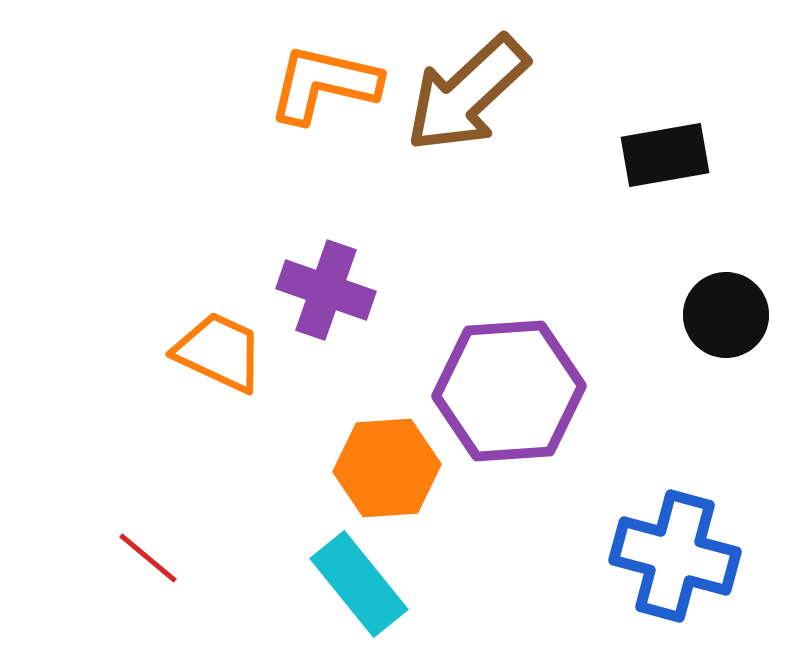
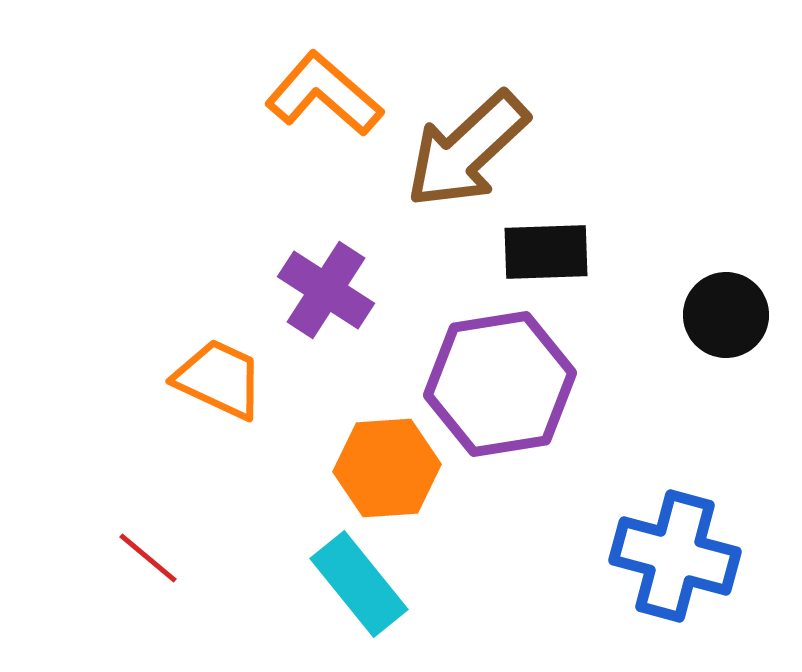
orange L-shape: moved 10 px down; rotated 28 degrees clockwise
brown arrow: moved 56 px down
black rectangle: moved 119 px left, 97 px down; rotated 8 degrees clockwise
purple cross: rotated 14 degrees clockwise
orange trapezoid: moved 27 px down
purple hexagon: moved 9 px left, 7 px up; rotated 5 degrees counterclockwise
